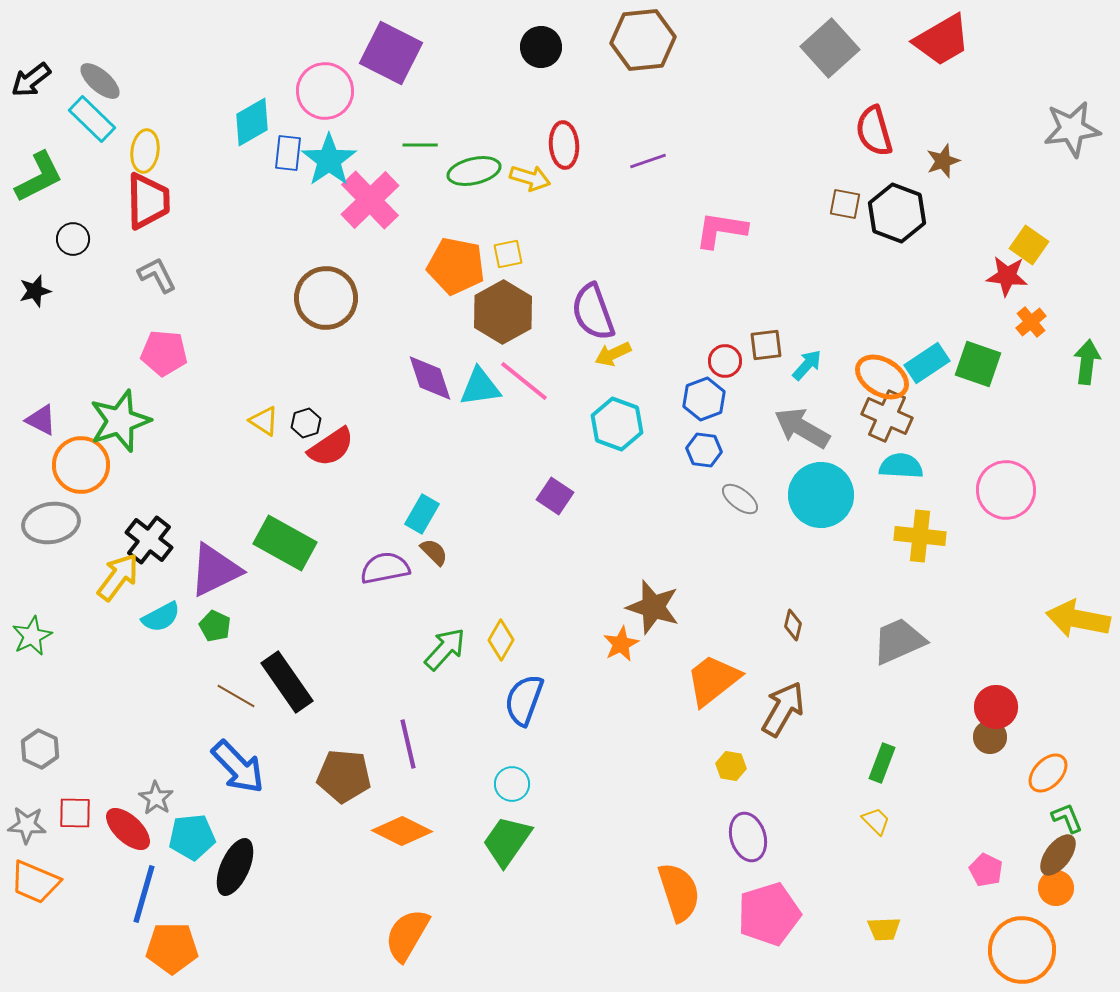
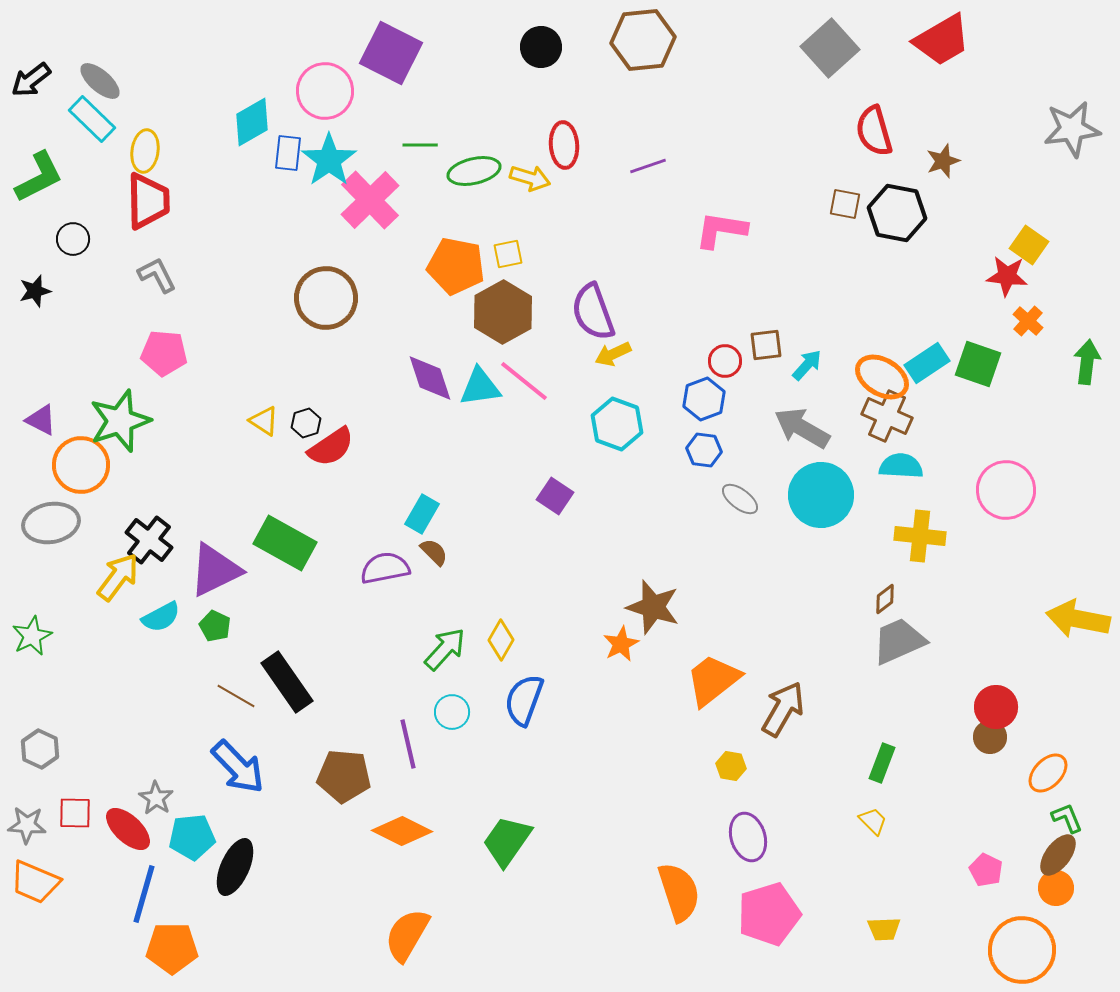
purple line at (648, 161): moved 5 px down
black hexagon at (897, 213): rotated 10 degrees counterclockwise
orange cross at (1031, 322): moved 3 px left, 1 px up; rotated 8 degrees counterclockwise
brown diamond at (793, 625): moved 92 px right, 26 px up; rotated 40 degrees clockwise
cyan circle at (512, 784): moved 60 px left, 72 px up
yellow trapezoid at (876, 821): moved 3 px left
